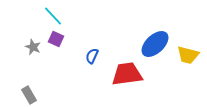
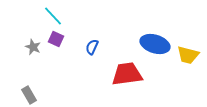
blue ellipse: rotated 60 degrees clockwise
blue semicircle: moved 9 px up
